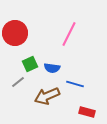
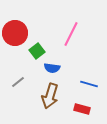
pink line: moved 2 px right
green square: moved 7 px right, 13 px up; rotated 14 degrees counterclockwise
blue line: moved 14 px right
brown arrow: moved 3 px right; rotated 50 degrees counterclockwise
red rectangle: moved 5 px left, 3 px up
